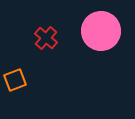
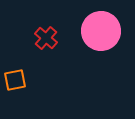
orange square: rotated 10 degrees clockwise
